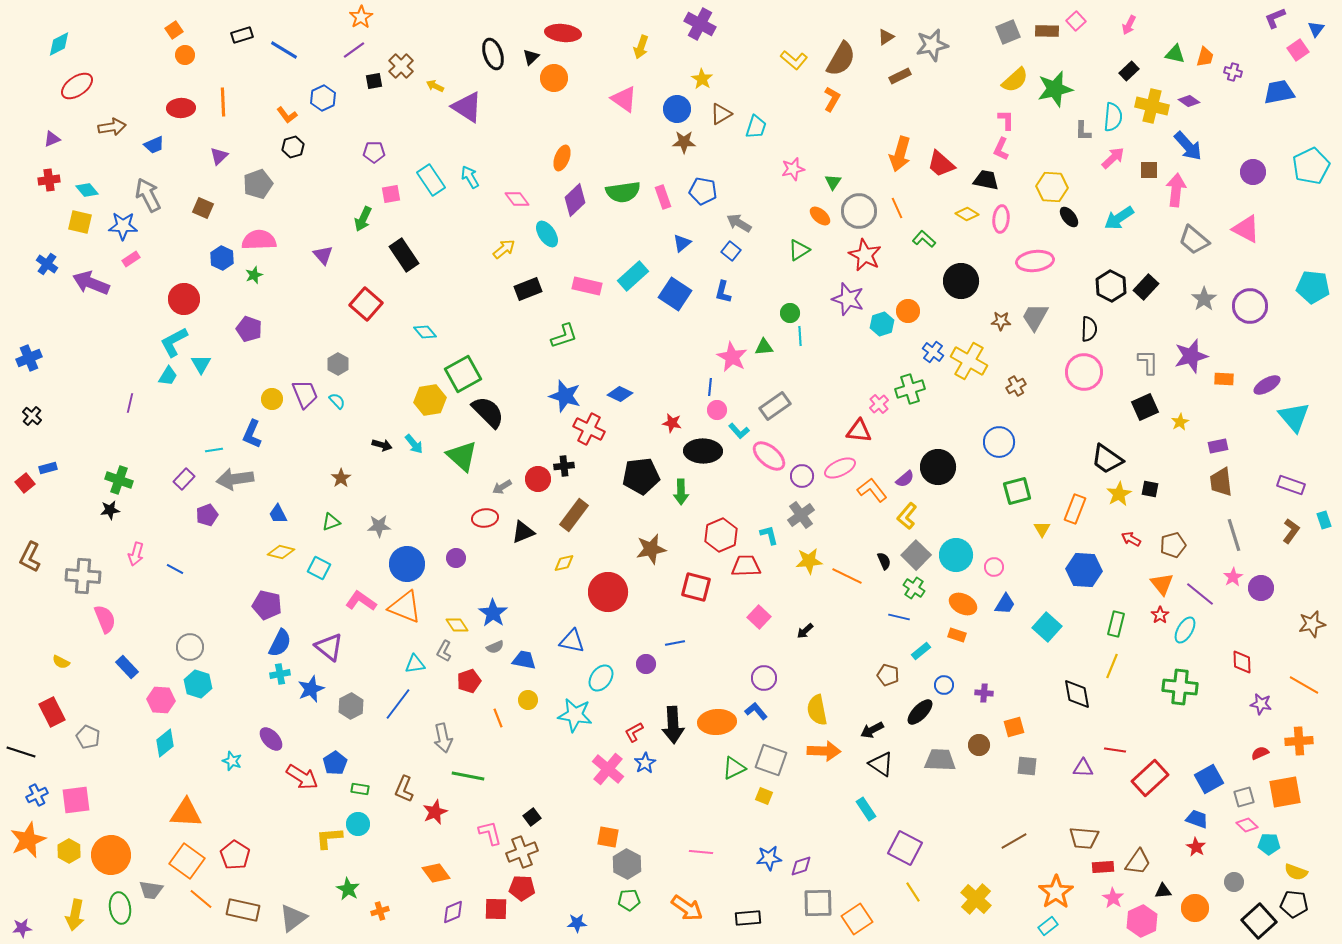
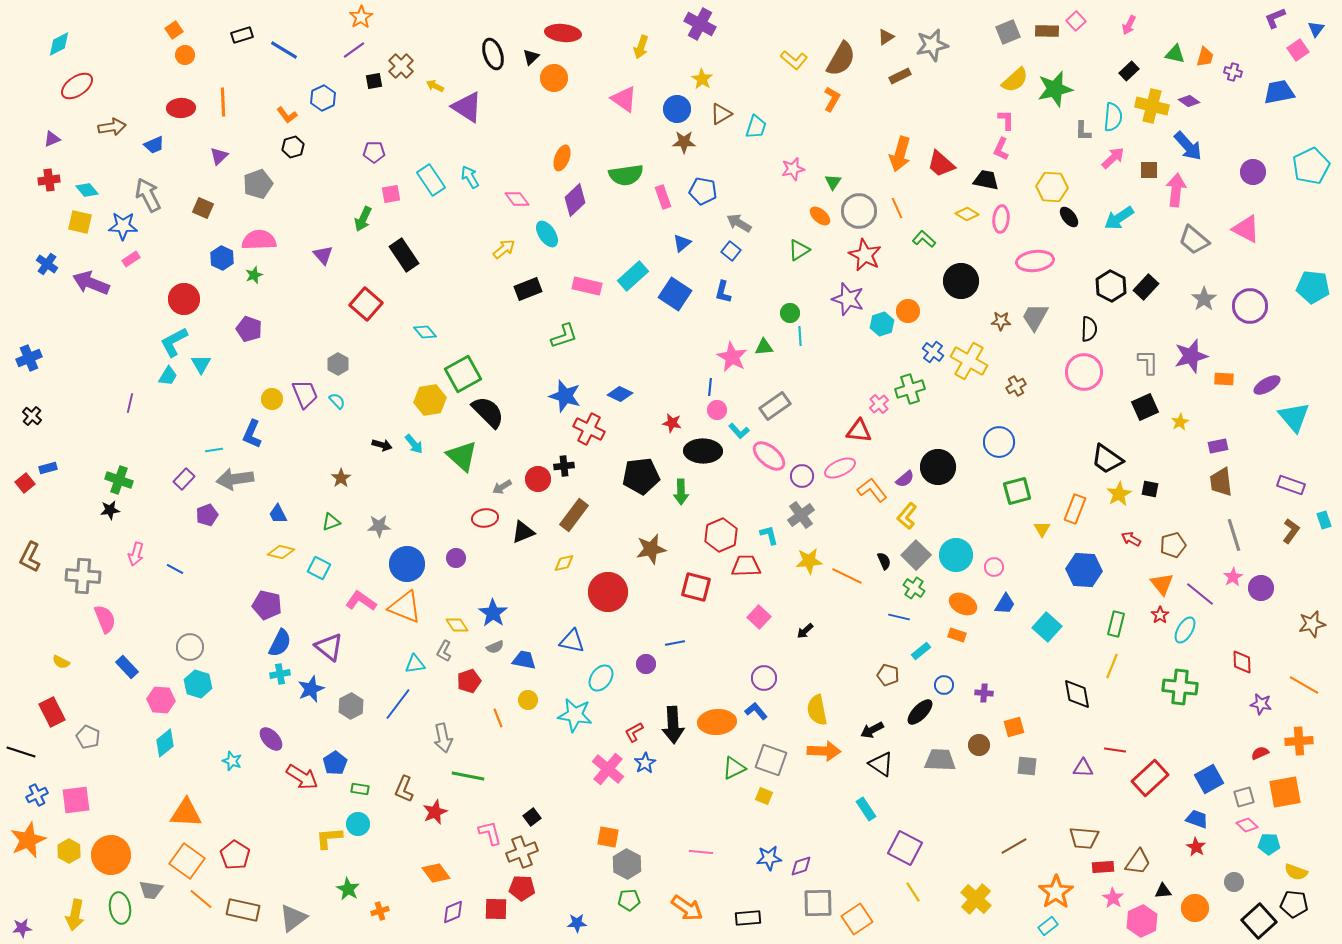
green semicircle at (623, 192): moved 3 px right, 17 px up
brown line at (1014, 841): moved 5 px down
